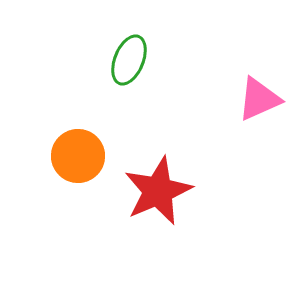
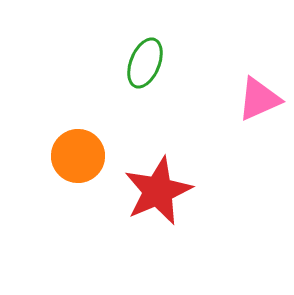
green ellipse: moved 16 px right, 3 px down
